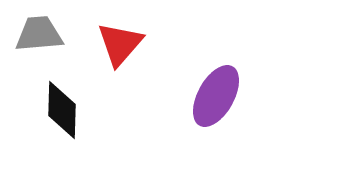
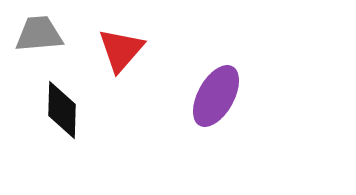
red triangle: moved 1 px right, 6 px down
